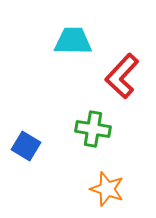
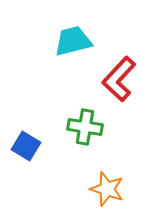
cyan trapezoid: rotated 15 degrees counterclockwise
red L-shape: moved 3 px left, 3 px down
green cross: moved 8 px left, 2 px up
